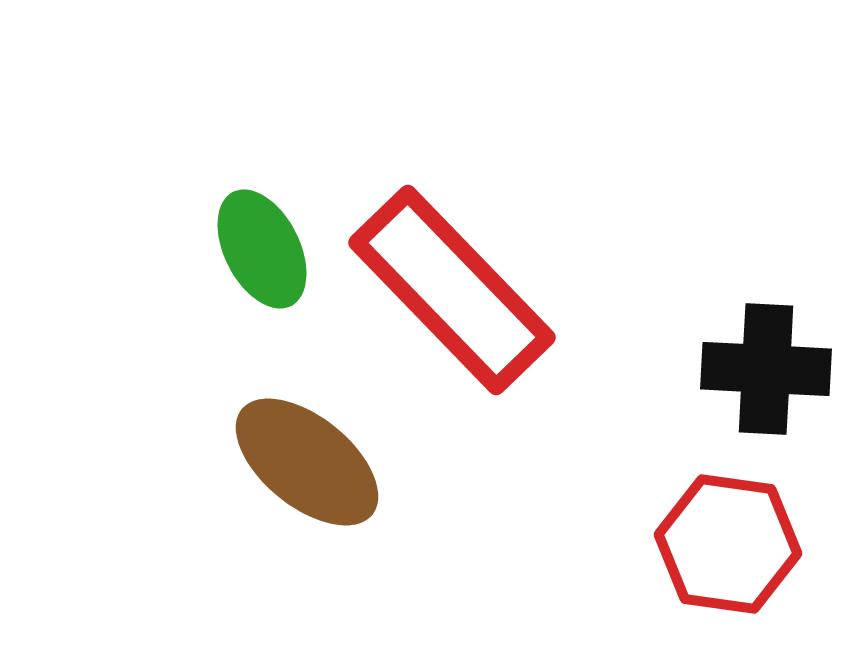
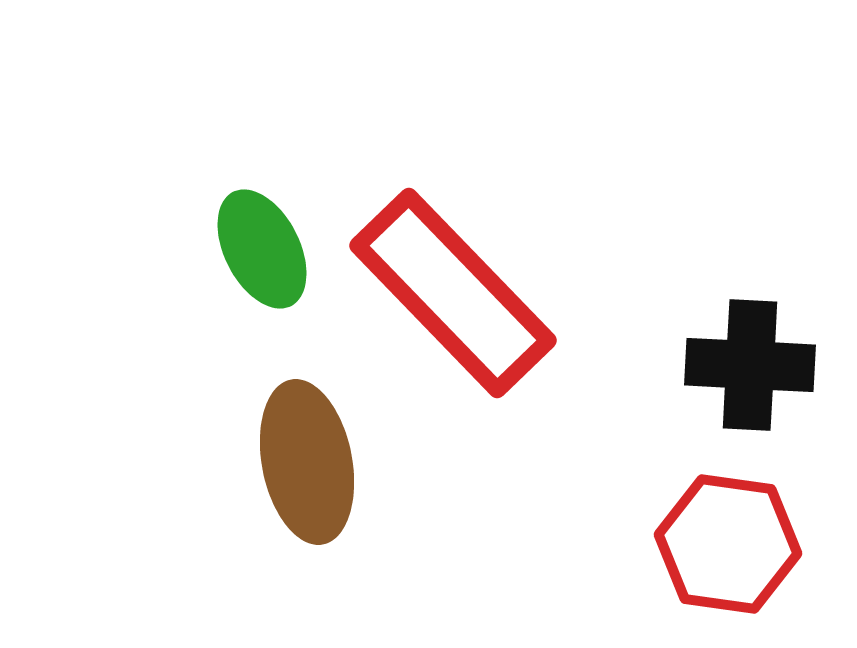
red rectangle: moved 1 px right, 3 px down
black cross: moved 16 px left, 4 px up
brown ellipse: rotated 40 degrees clockwise
